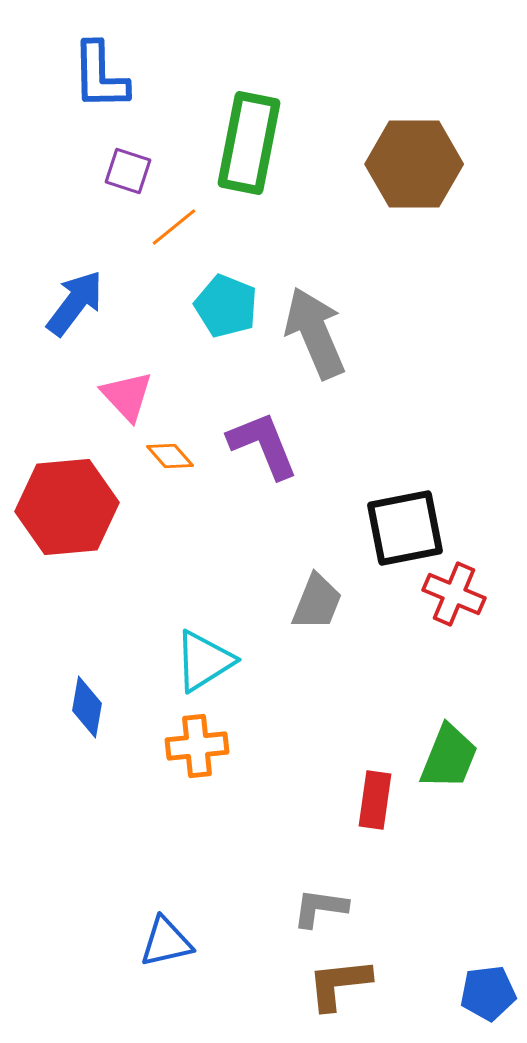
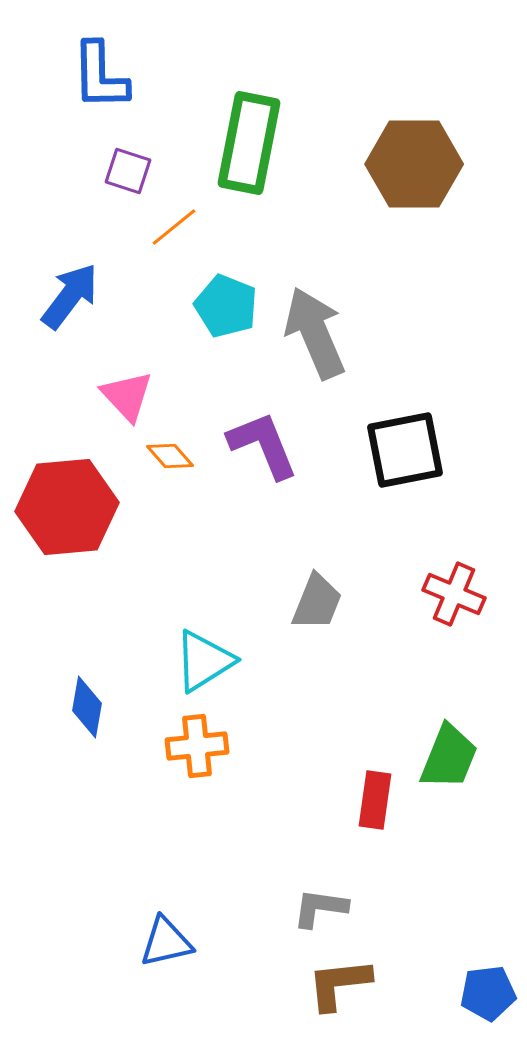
blue arrow: moved 5 px left, 7 px up
black square: moved 78 px up
